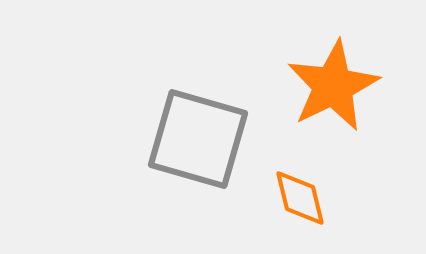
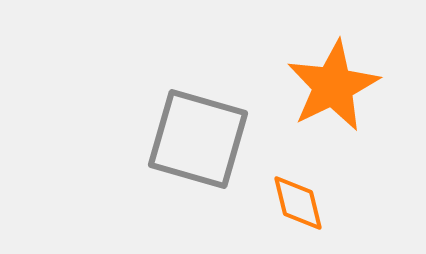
orange diamond: moved 2 px left, 5 px down
